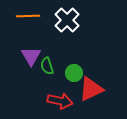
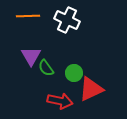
white cross: rotated 20 degrees counterclockwise
green semicircle: moved 1 px left, 2 px down; rotated 18 degrees counterclockwise
